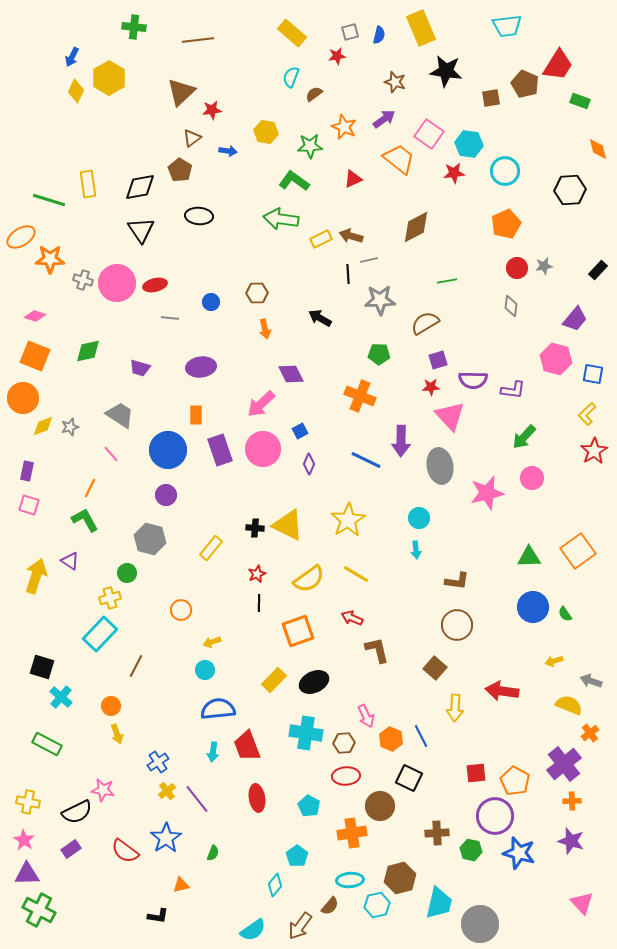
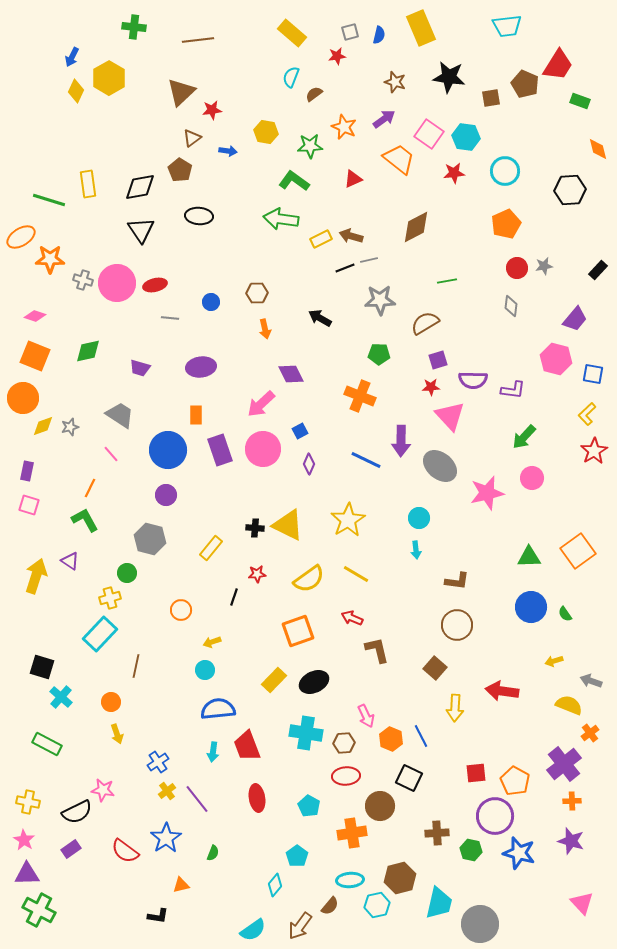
black star at (446, 71): moved 3 px right, 6 px down
cyan hexagon at (469, 144): moved 3 px left, 7 px up
black line at (348, 274): moved 3 px left, 6 px up; rotated 72 degrees clockwise
gray ellipse at (440, 466): rotated 40 degrees counterclockwise
red star at (257, 574): rotated 18 degrees clockwise
black line at (259, 603): moved 25 px left, 6 px up; rotated 18 degrees clockwise
blue circle at (533, 607): moved 2 px left
brown line at (136, 666): rotated 15 degrees counterclockwise
orange circle at (111, 706): moved 4 px up
